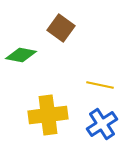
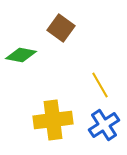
yellow line: rotated 48 degrees clockwise
yellow cross: moved 5 px right, 5 px down
blue cross: moved 2 px right, 1 px down
